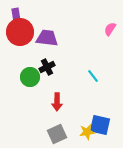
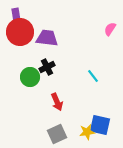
red arrow: rotated 24 degrees counterclockwise
